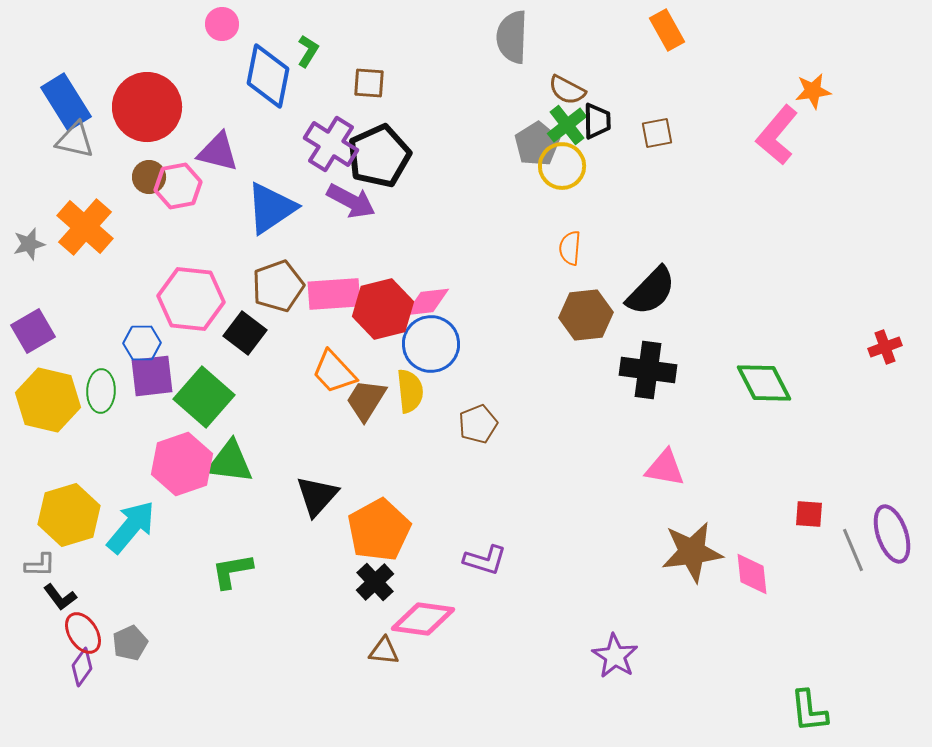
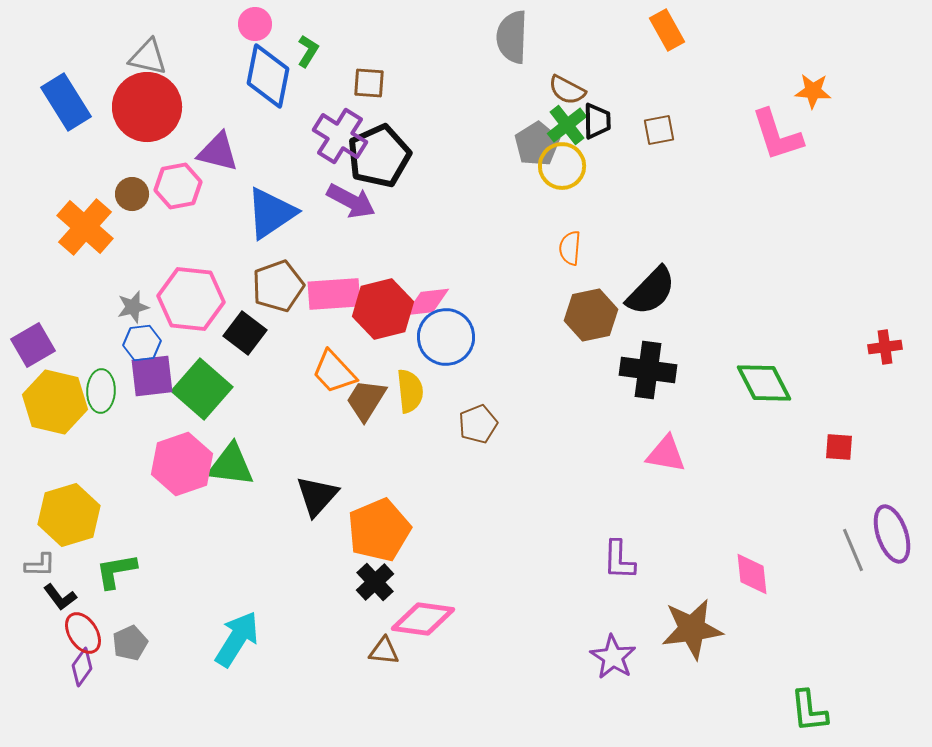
pink circle at (222, 24): moved 33 px right
orange star at (813, 91): rotated 12 degrees clockwise
brown square at (657, 133): moved 2 px right, 3 px up
pink L-shape at (777, 135): rotated 58 degrees counterclockwise
gray triangle at (75, 140): moved 73 px right, 83 px up
purple cross at (331, 144): moved 9 px right, 8 px up
brown circle at (149, 177): moved 17 px left, 17 px down
blue triangle at (271, 208): moved 5 px down
gray star at (29, 244): moved 104 px right, 63 px down
brown hexagon at (586, 315): moved 5 px right; rotated 6 degrees counterclockwise
purple square at (33, 331): moved 14 px down
blue hexagon at (142, 343): rotated 6 degrees counterclockwise
blue circle at (431, 344): moved 15 px right, 7 px up
red cross at (885, 347): rotated 12 degrees clockwise
green square at (204, 397): moved 2 px left, 8 px up
yellow hexagon at (48, 400): moved 7 px right, 2 px down
green triangle at (230, 462): moved 1 px right, 3 px down
pink triangle at (665, 468): moved 1 px right, 14 px up
red square at (809, 514): moved 30 px right, 67 px up
cyan arrow at (131, 527): moved 106 px right, 112 px down; rotated 8 degrees counterclockwise
orange pentagon at (379, 530): rotated 6 degrees clockwise
brown star at (692, 552): moved 77 px down
purple L-shape at (485, 560): moved 134 px right; rotated 75 degrees clockwise
green L-shape at (232, 571): moved 116 px left
purple star at (615, 656): moved 2 px left, 1 px down
